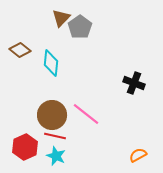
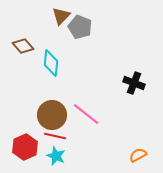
brown triangle: moved 2 px up
gray pentagon: rotated 15 degrees counterclockwise
brown diamond: moved 3 px right, 4 px up; rotated 10 degrees clockwise
